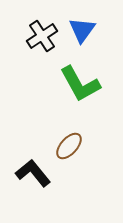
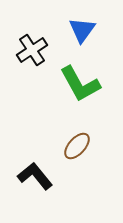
black cross: moved 10 px left, 14 px down
brown ellipse: moved 8 px right
black L-shape: moved 2 px right, 3 px down
